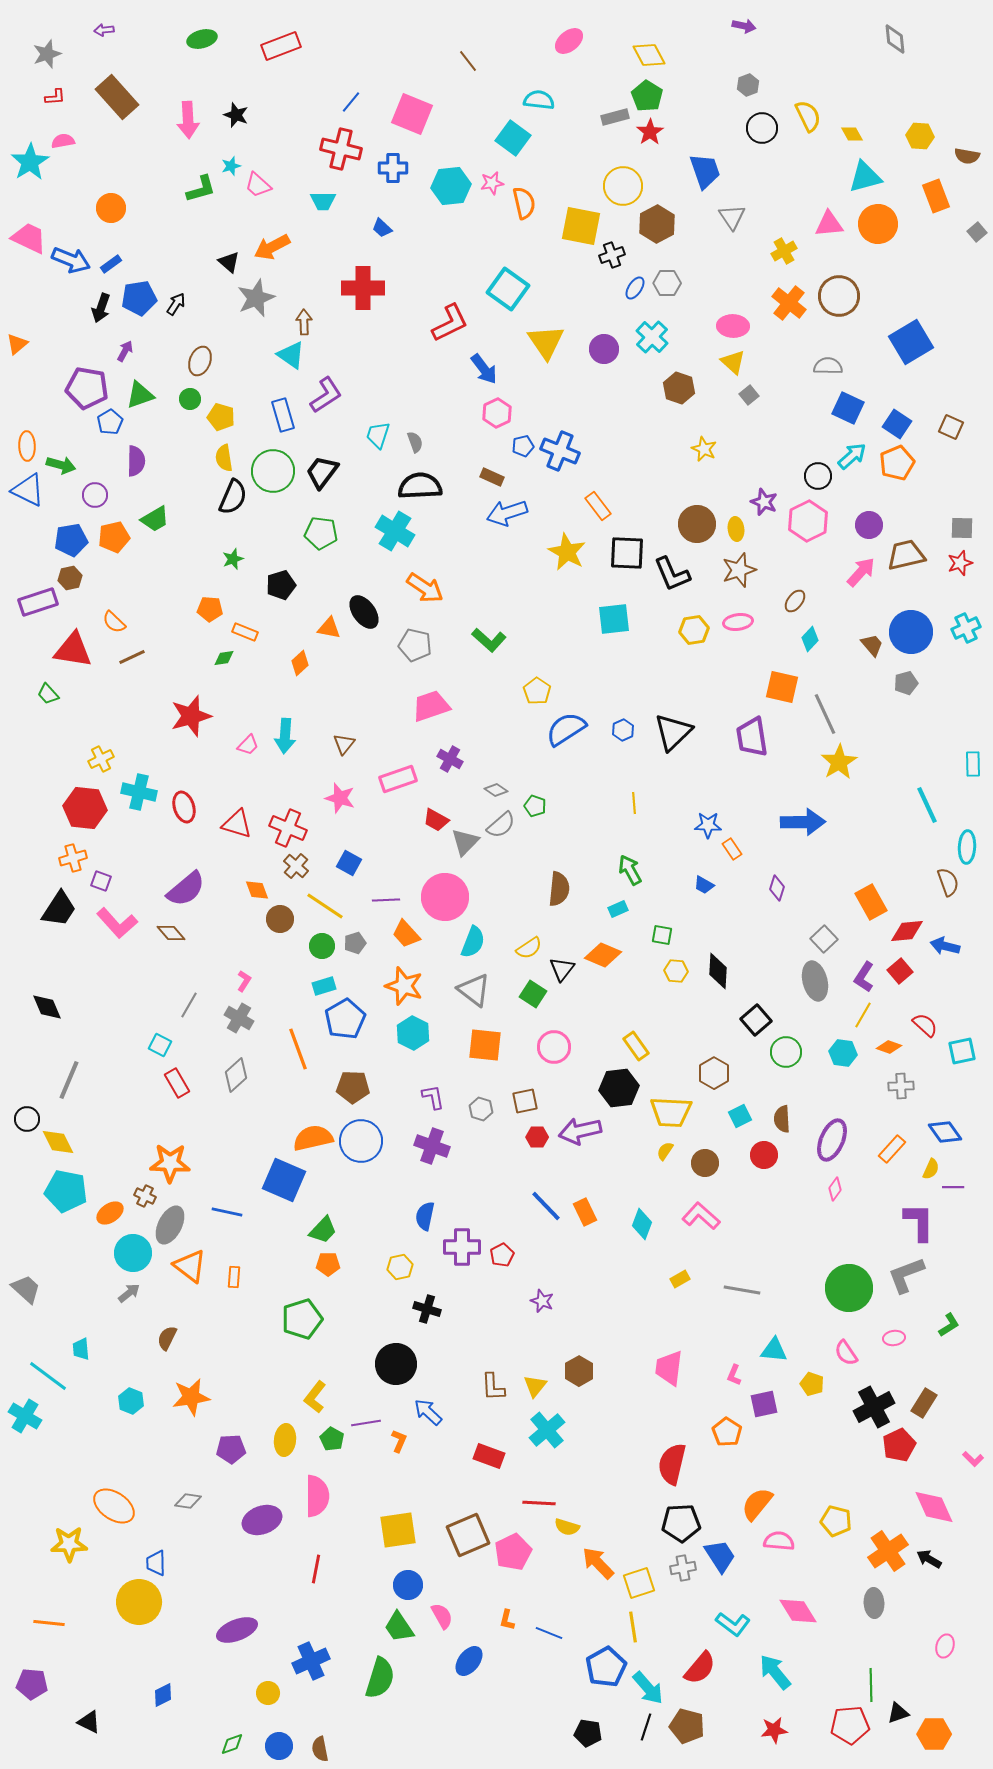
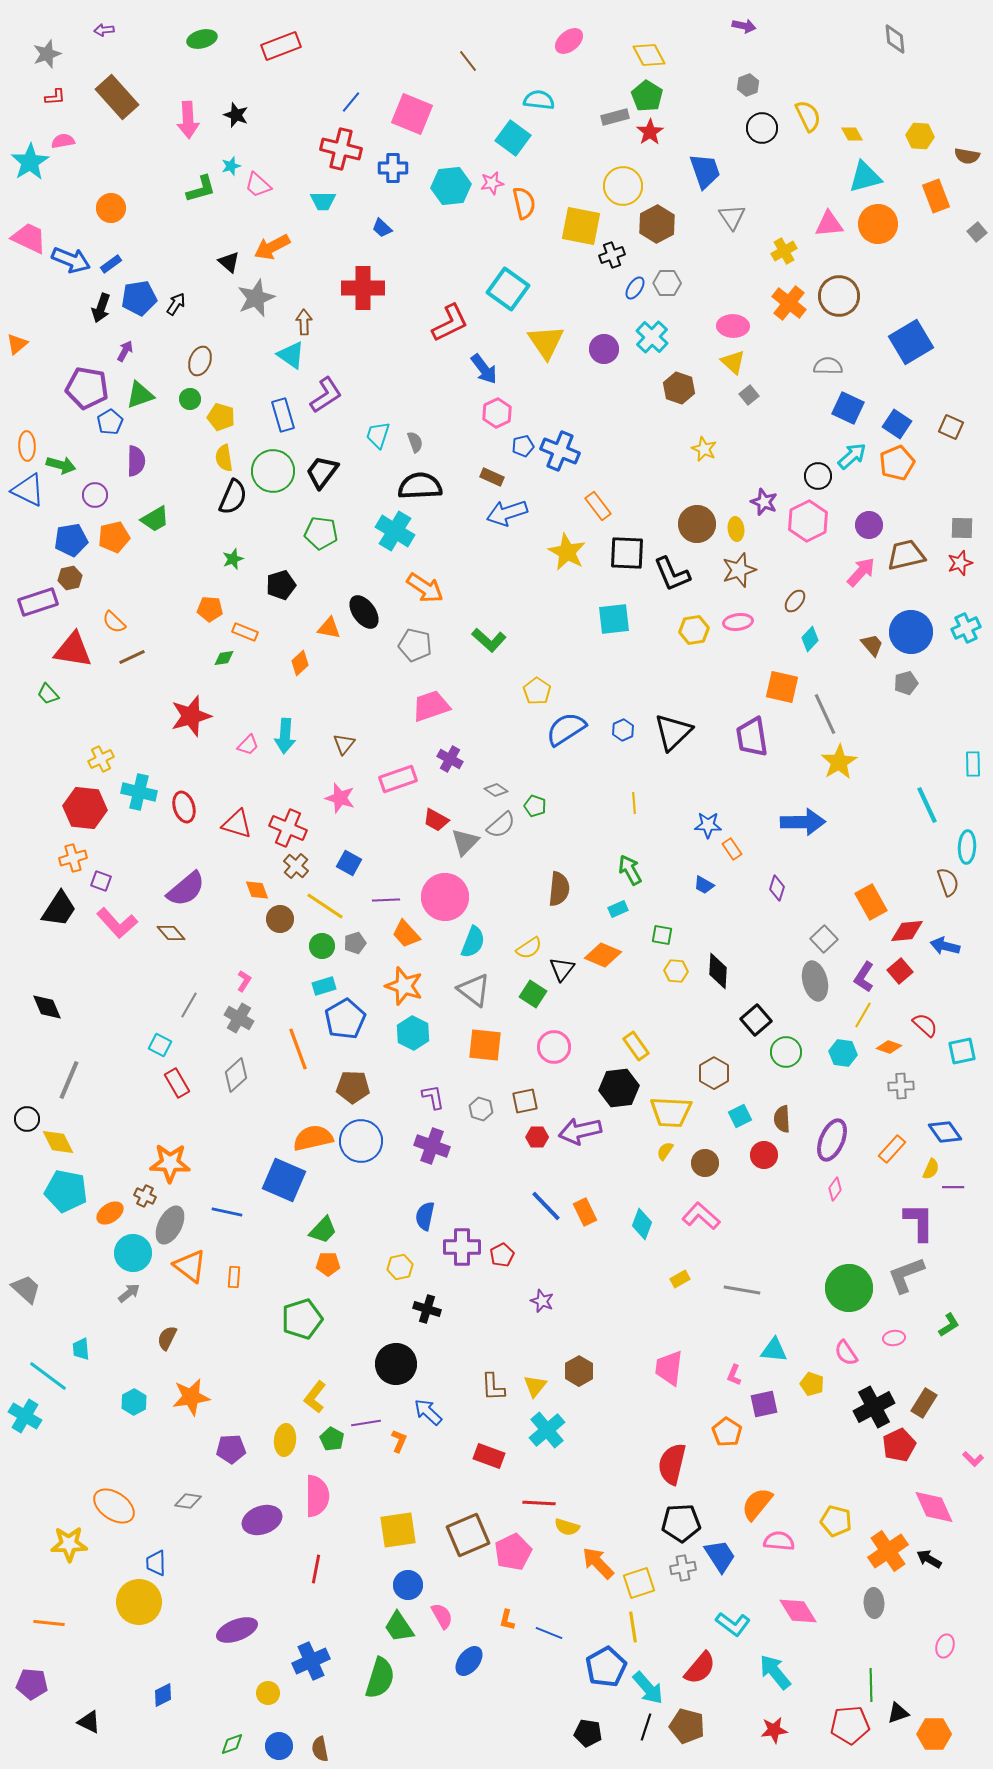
cyan hexagon at (131, 1401): moved 3 px right, 1 px down; rotated 10 degrees clockwise
